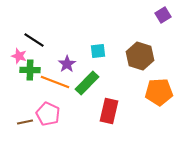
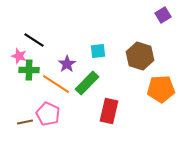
green cross: moved 1 px left
orange line: moved 1 px right, 2 px down; rotated 12 degrees clockwise
orange pentagon: moved 2 px right, 3 px up
